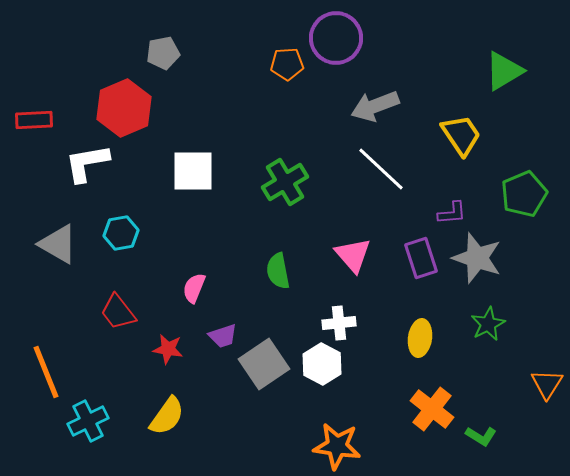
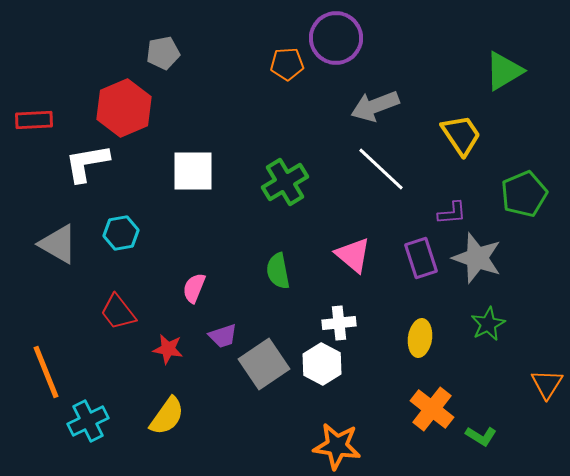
pink triangle: rotated 9 degrees counterclockwise
